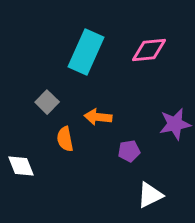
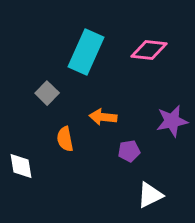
pink diamond: rotated 12 degrees clockwise
gray square: moved 9 px up
orange arrow: moved 5 px right
purple star: moved 3 px left, 3 px up
white diamond: rotated 12 degrees clockwise
